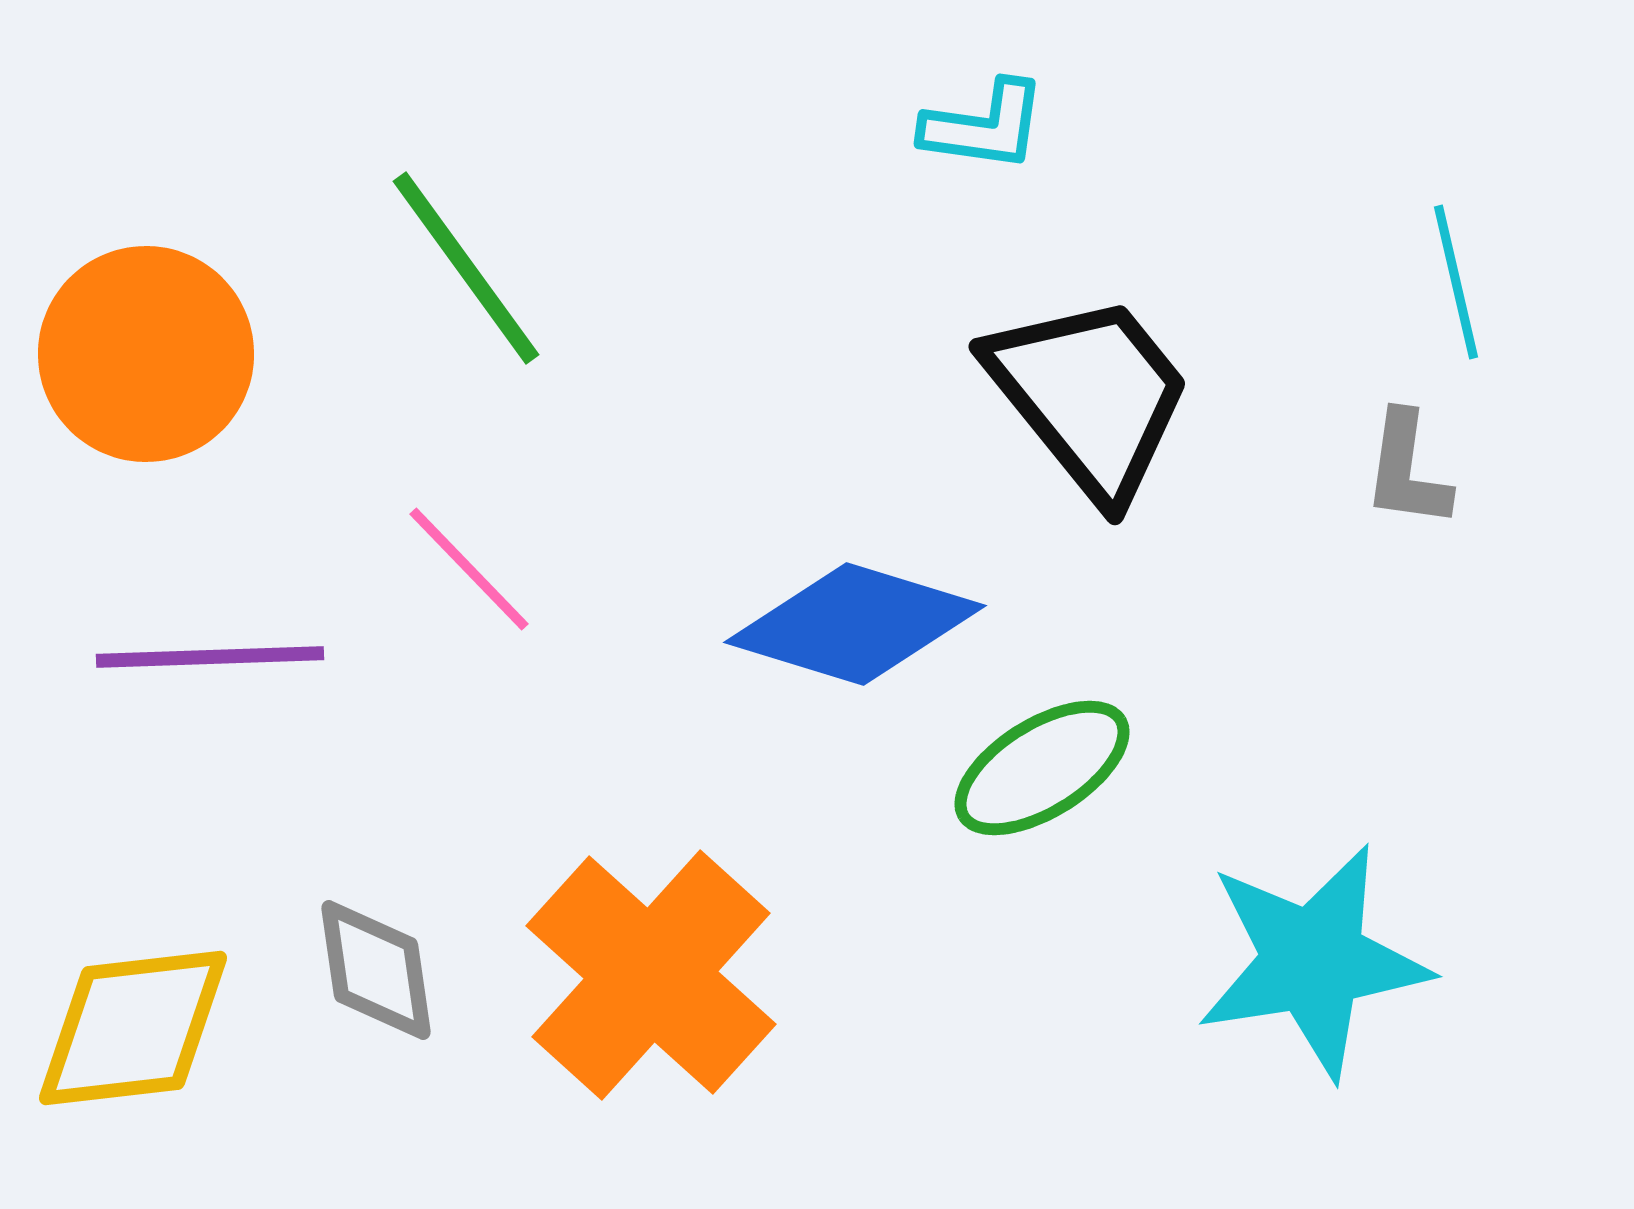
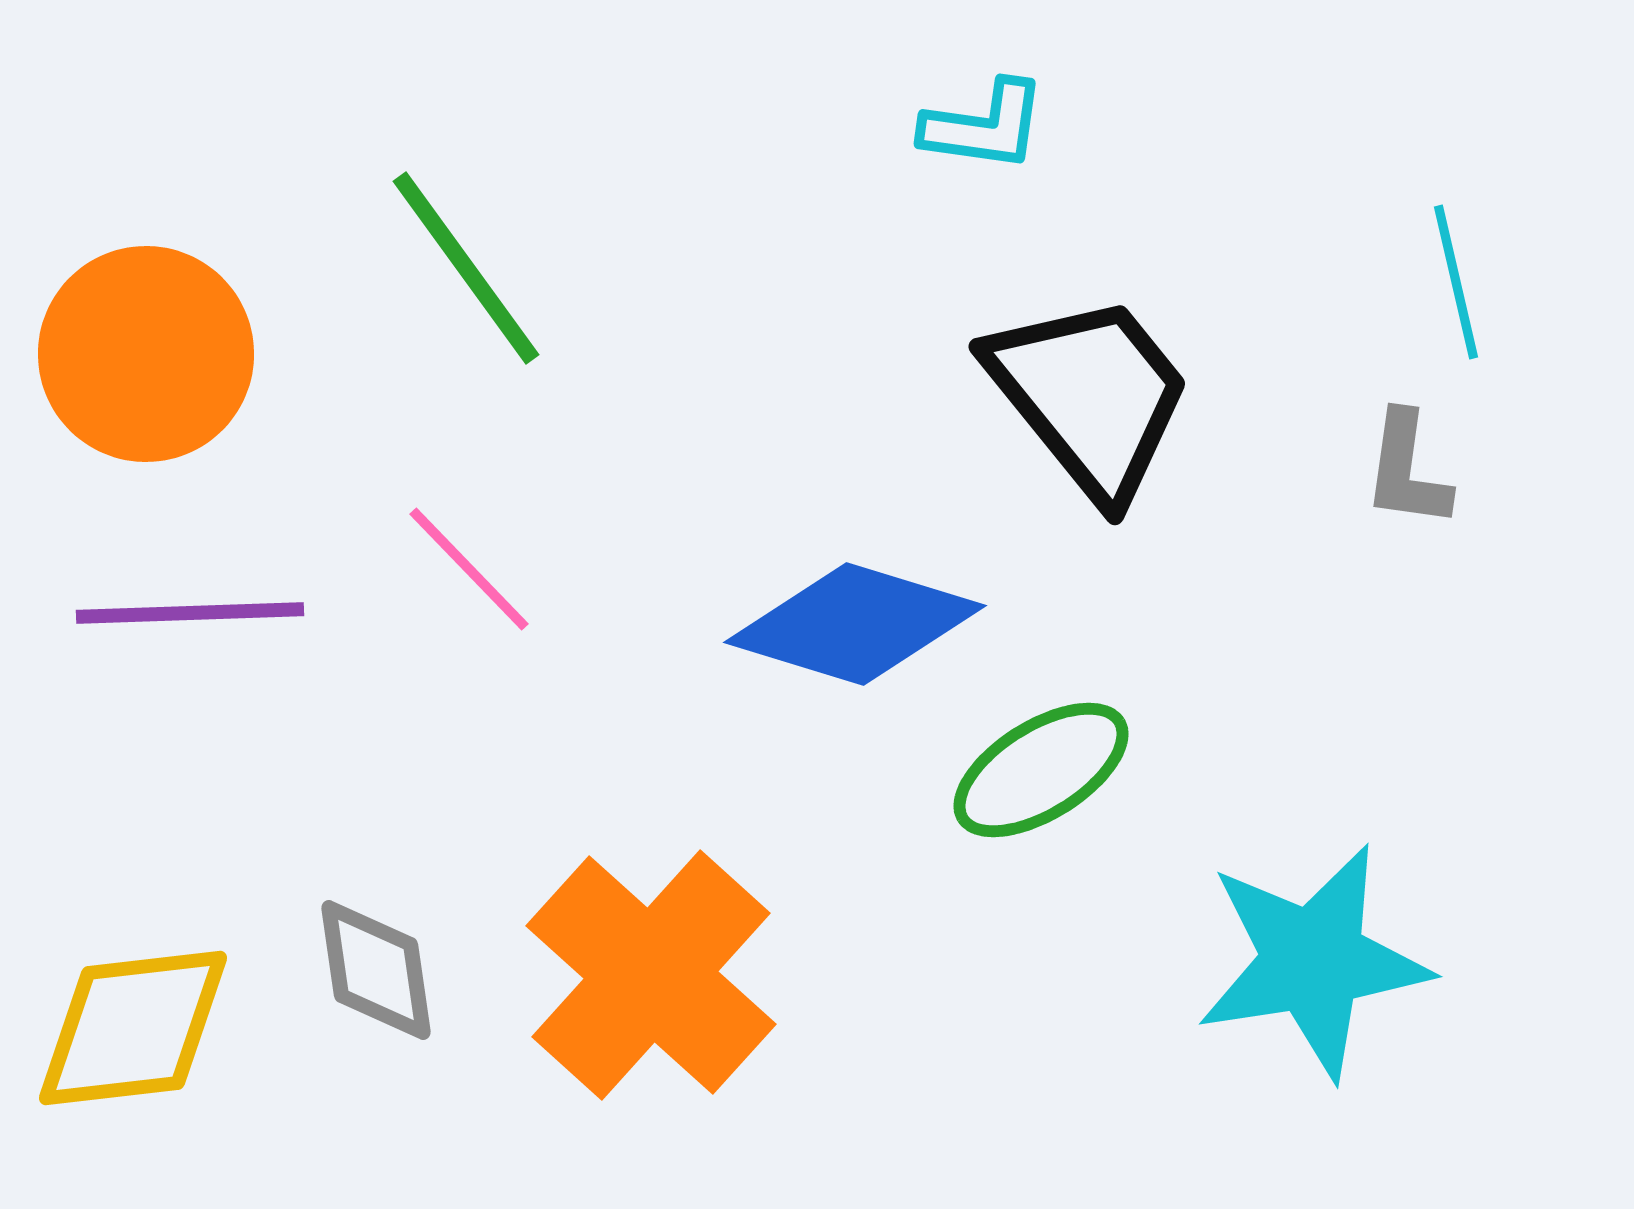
purple line: moved 20 px left, 44 px up
green ellipse: moved 1 px left, 2 px down
